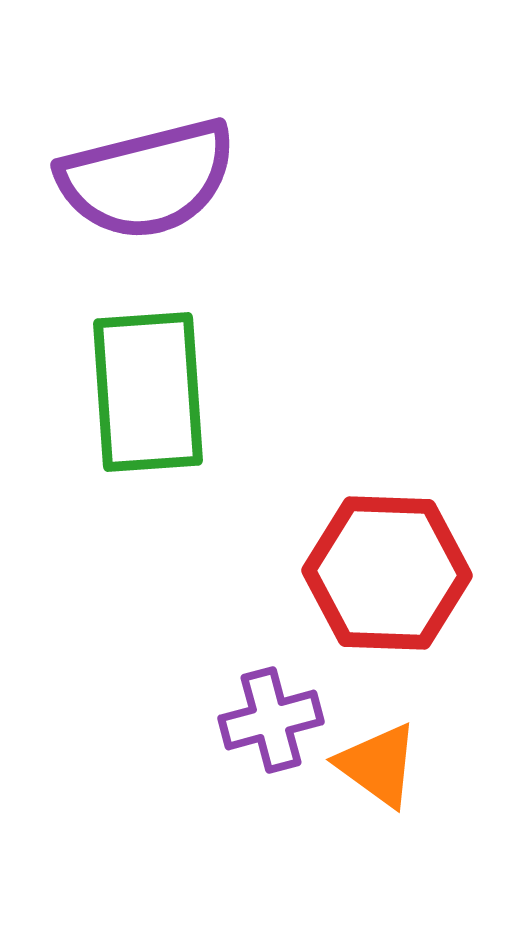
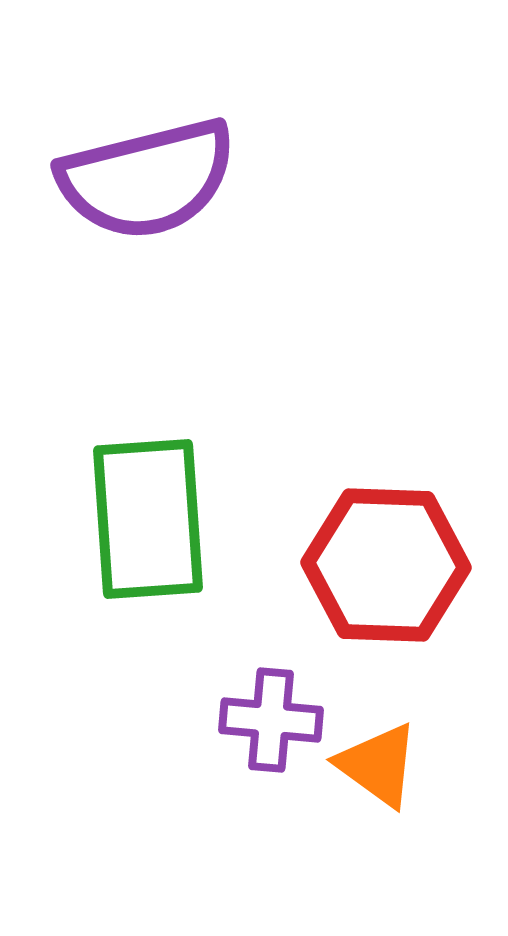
green rectangle: moved 127 px down
red hexagon: moved 1 px left, 8 px up
purple cross: rotated 20 degrees clockwise
